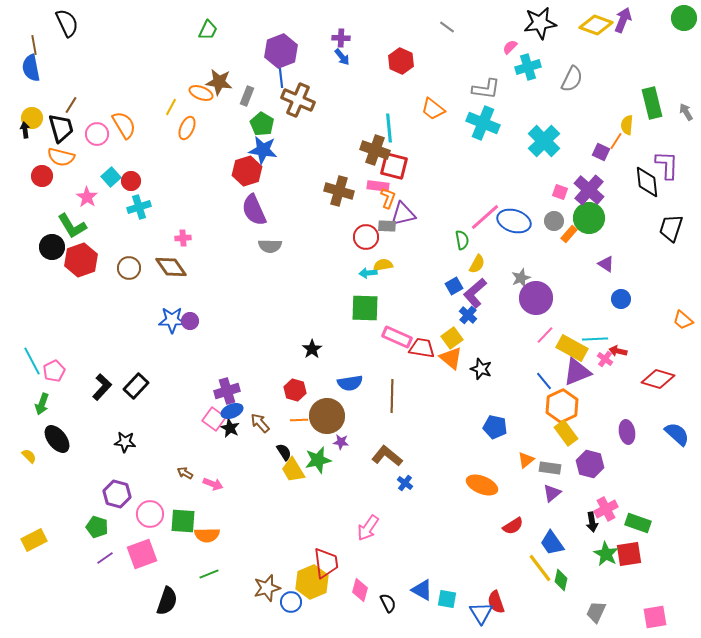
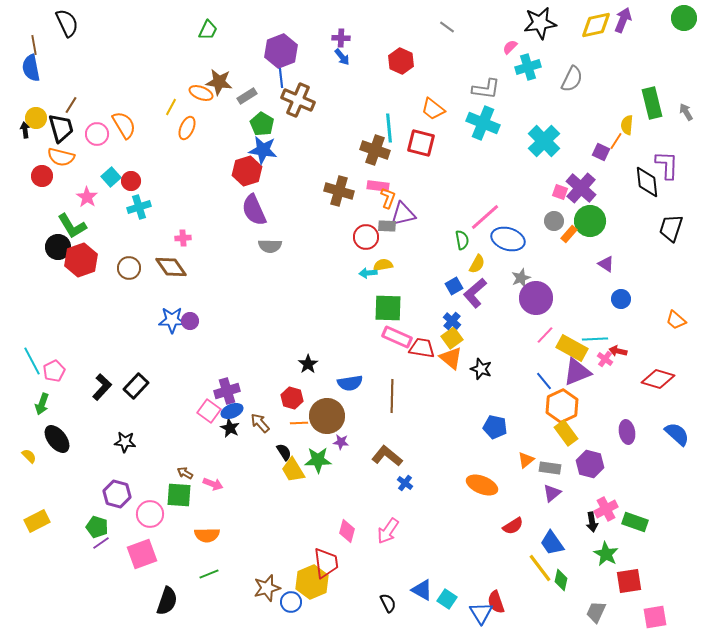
yellow diamond at (596, 25): rotated 32 degrees counterclockwise
gray rectangle at (247, 96): rotated 36 degrees clockwise
yellow circle at (32, 118): moved 4 px right
red square at (394, 166): moved 27 px right, 23 px up
purple cross at (589, 190): moved 8 px left, 2 px up
green circle at (589, 218): moved 1 px right, 3 px down
blue ellipse at (514, 221): moved 6 px left, 18 px down
black circle at (52, 247): moved 6 px right
green square at (365, 308): moved 23 px right
blue cross at (468, 315): moved 16 px left, 6 px down
orange trapezoid at (683, 320): moved 7 px left
black star at (312, 349): moved 4 px left, 15 px down
red hexagon at (295, 390): moved 3 px left, 8 px down
pink square at (214, 419): moved 5 px left, 8 px up
orange line at (299, 420): moved 3 px down
green star at (318, 460): rotated 12 degrees clockwise
green square at (183, 521): moved 4 px left, 26 px up
green rectangle at (638, 523): moved 3 px left, 1 px up
pink arrow at (368, 528): moved 20 px right, 3 px down
yellow rectangle at (34, 540): moved 3 px right, 19 px up
red square at (629, 554): moved 27 px down
purple line at (105, 558): moved 4 px left, 15 px up
pink diamond at (360, 590): moved 13 px left, 59 px up
cyan square at (447, 599): rotated 24 degrees clockwise
